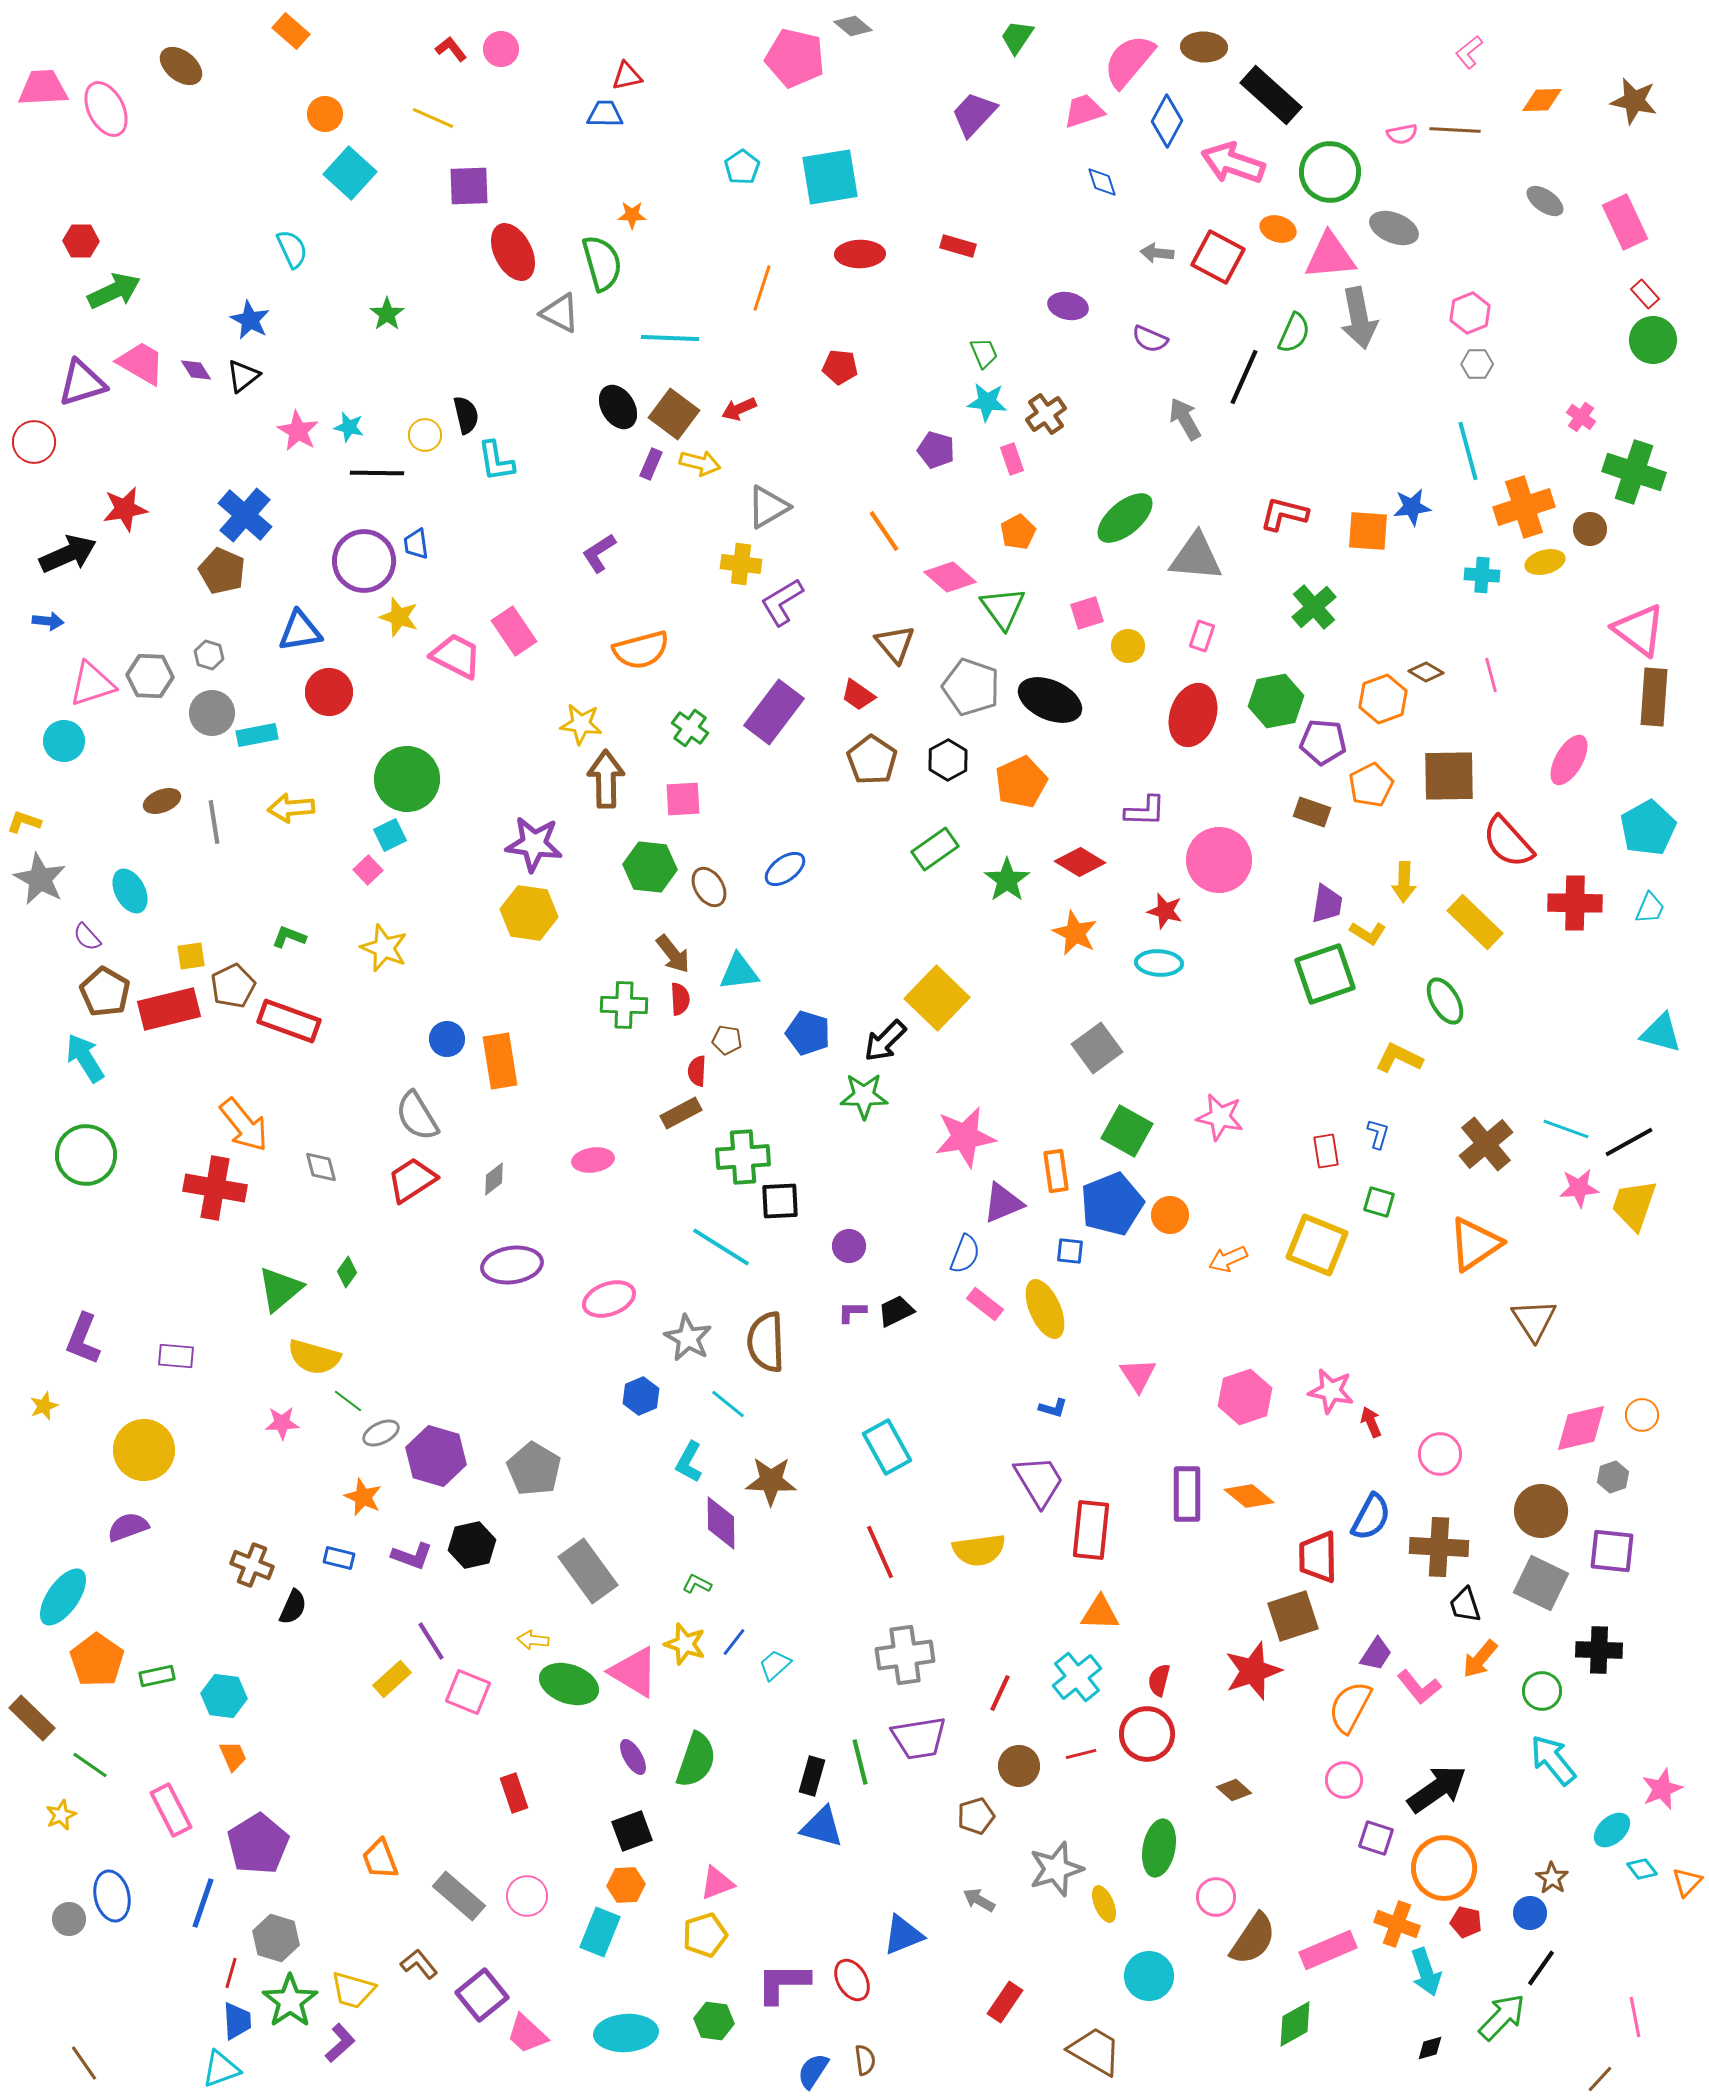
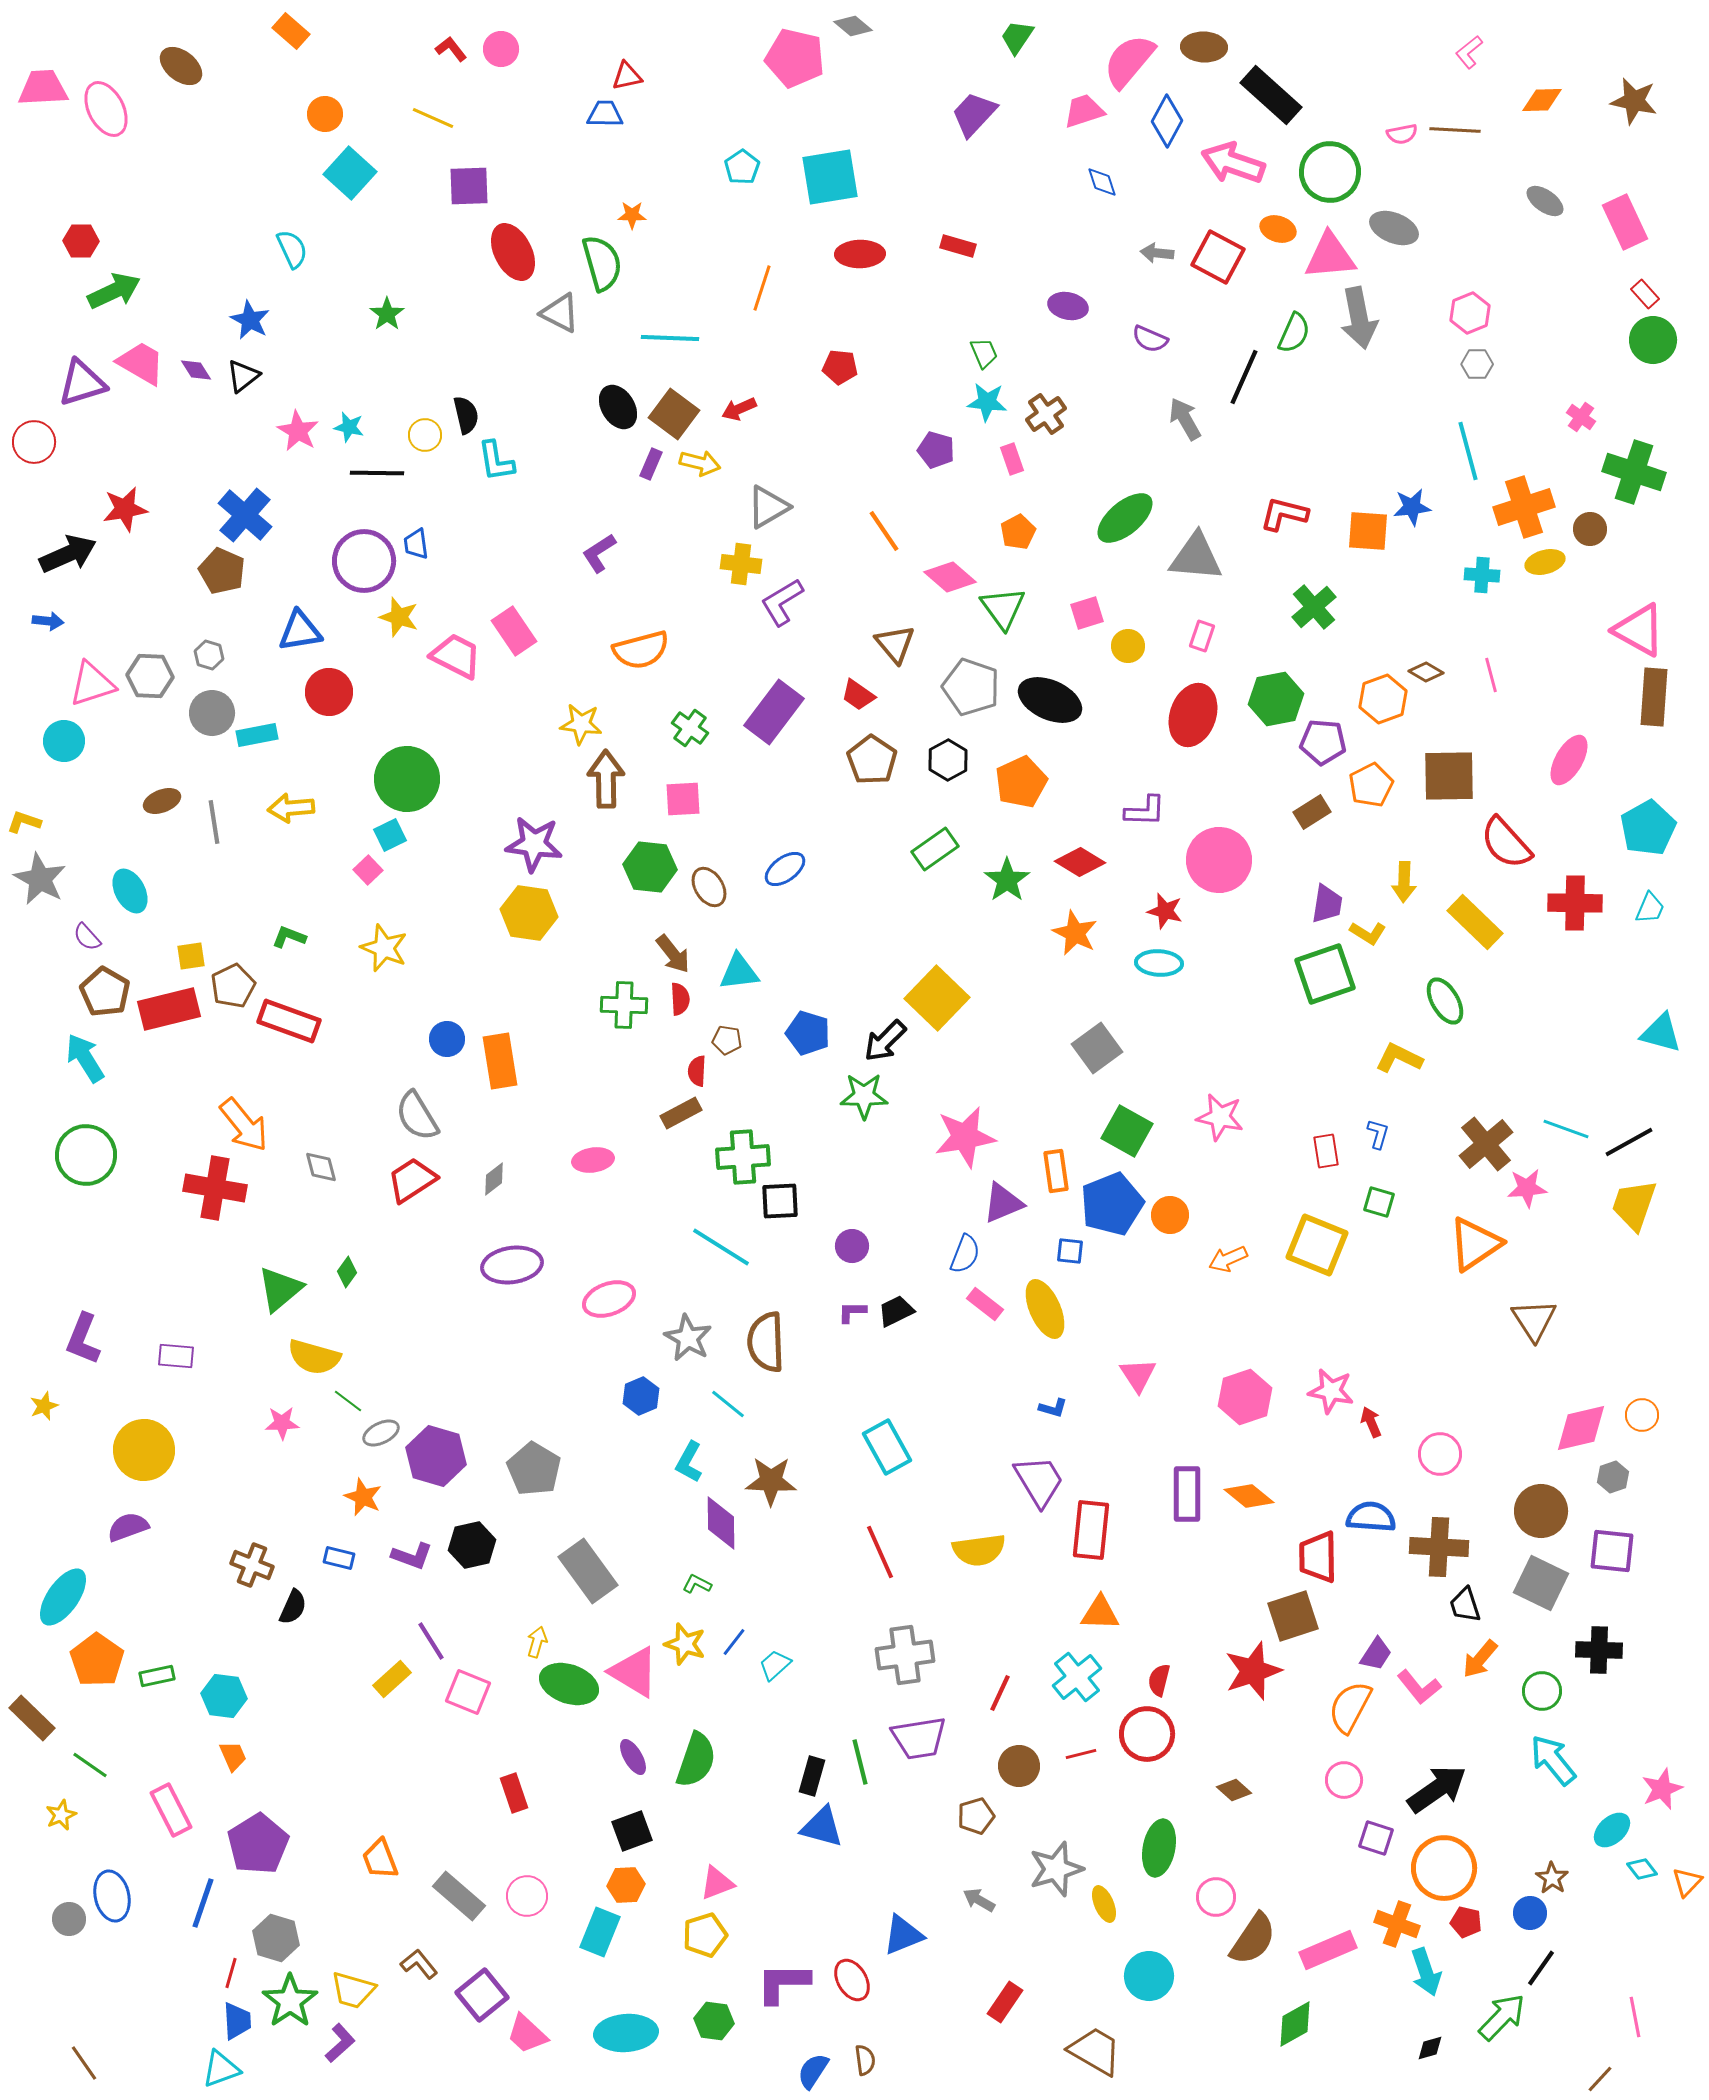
pink triangle at (1639, 630): rotated 8 degrees counterclockwise
green hexagon at (1276, 701): moved 2 px up
brown rectangle at (1312, 812): rotated 51 degrees counterclockwise
red semicircle at (1508, 842): moved 2 px left, 1 px down
pink star at (1579, 1188): moved 52 px left
purple circle at (849, 1246): moved 3 px right
blue semicircle at (1371, 1517): rotated 114 degrees counterclockwise
yellow arrow at (533, 1640): moved 4 px right, 2 px down; rotated 100 degrees clockwise
